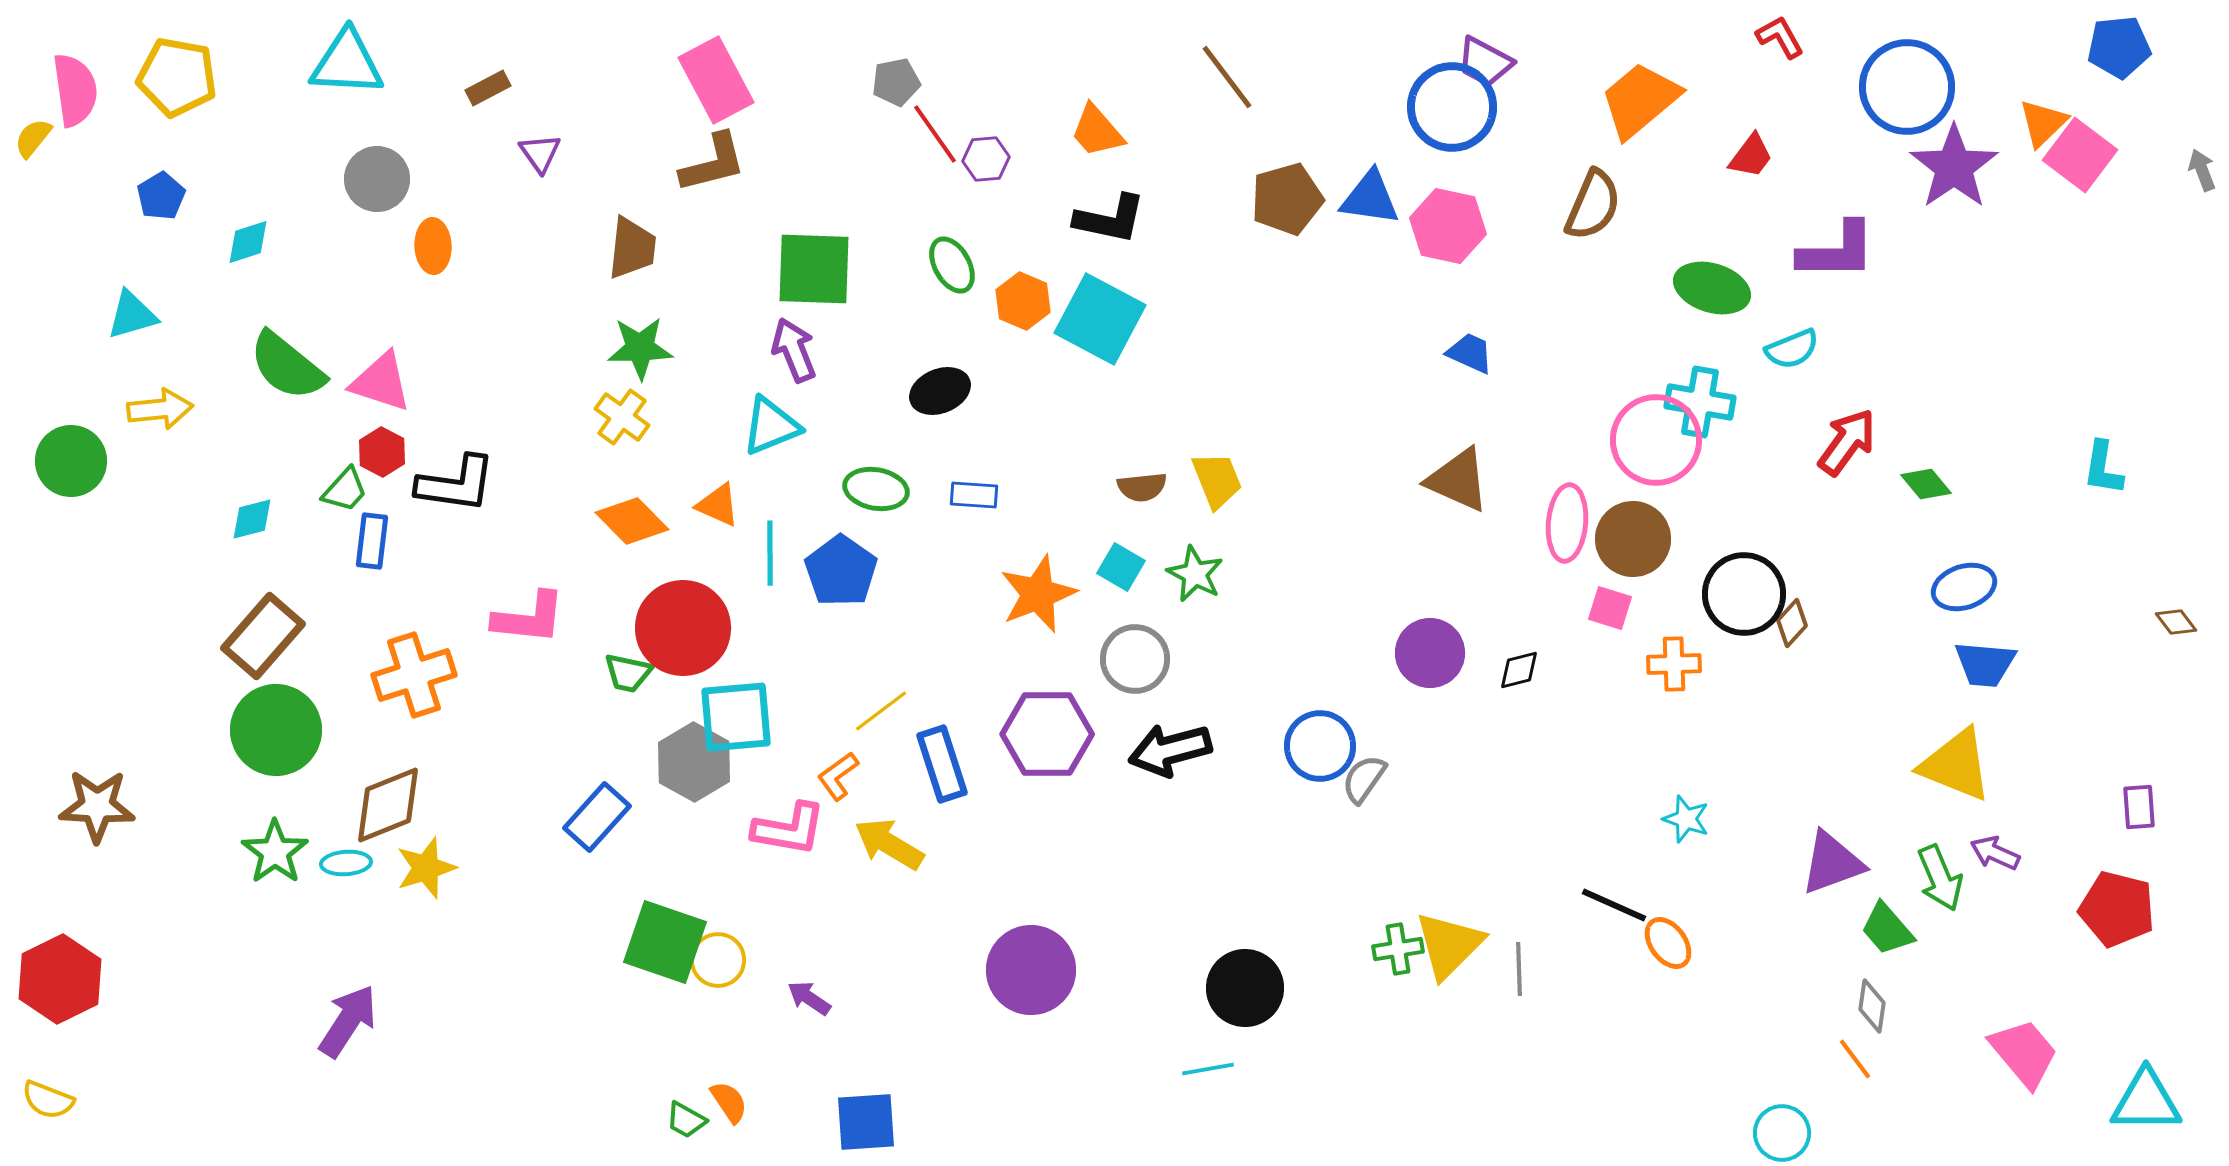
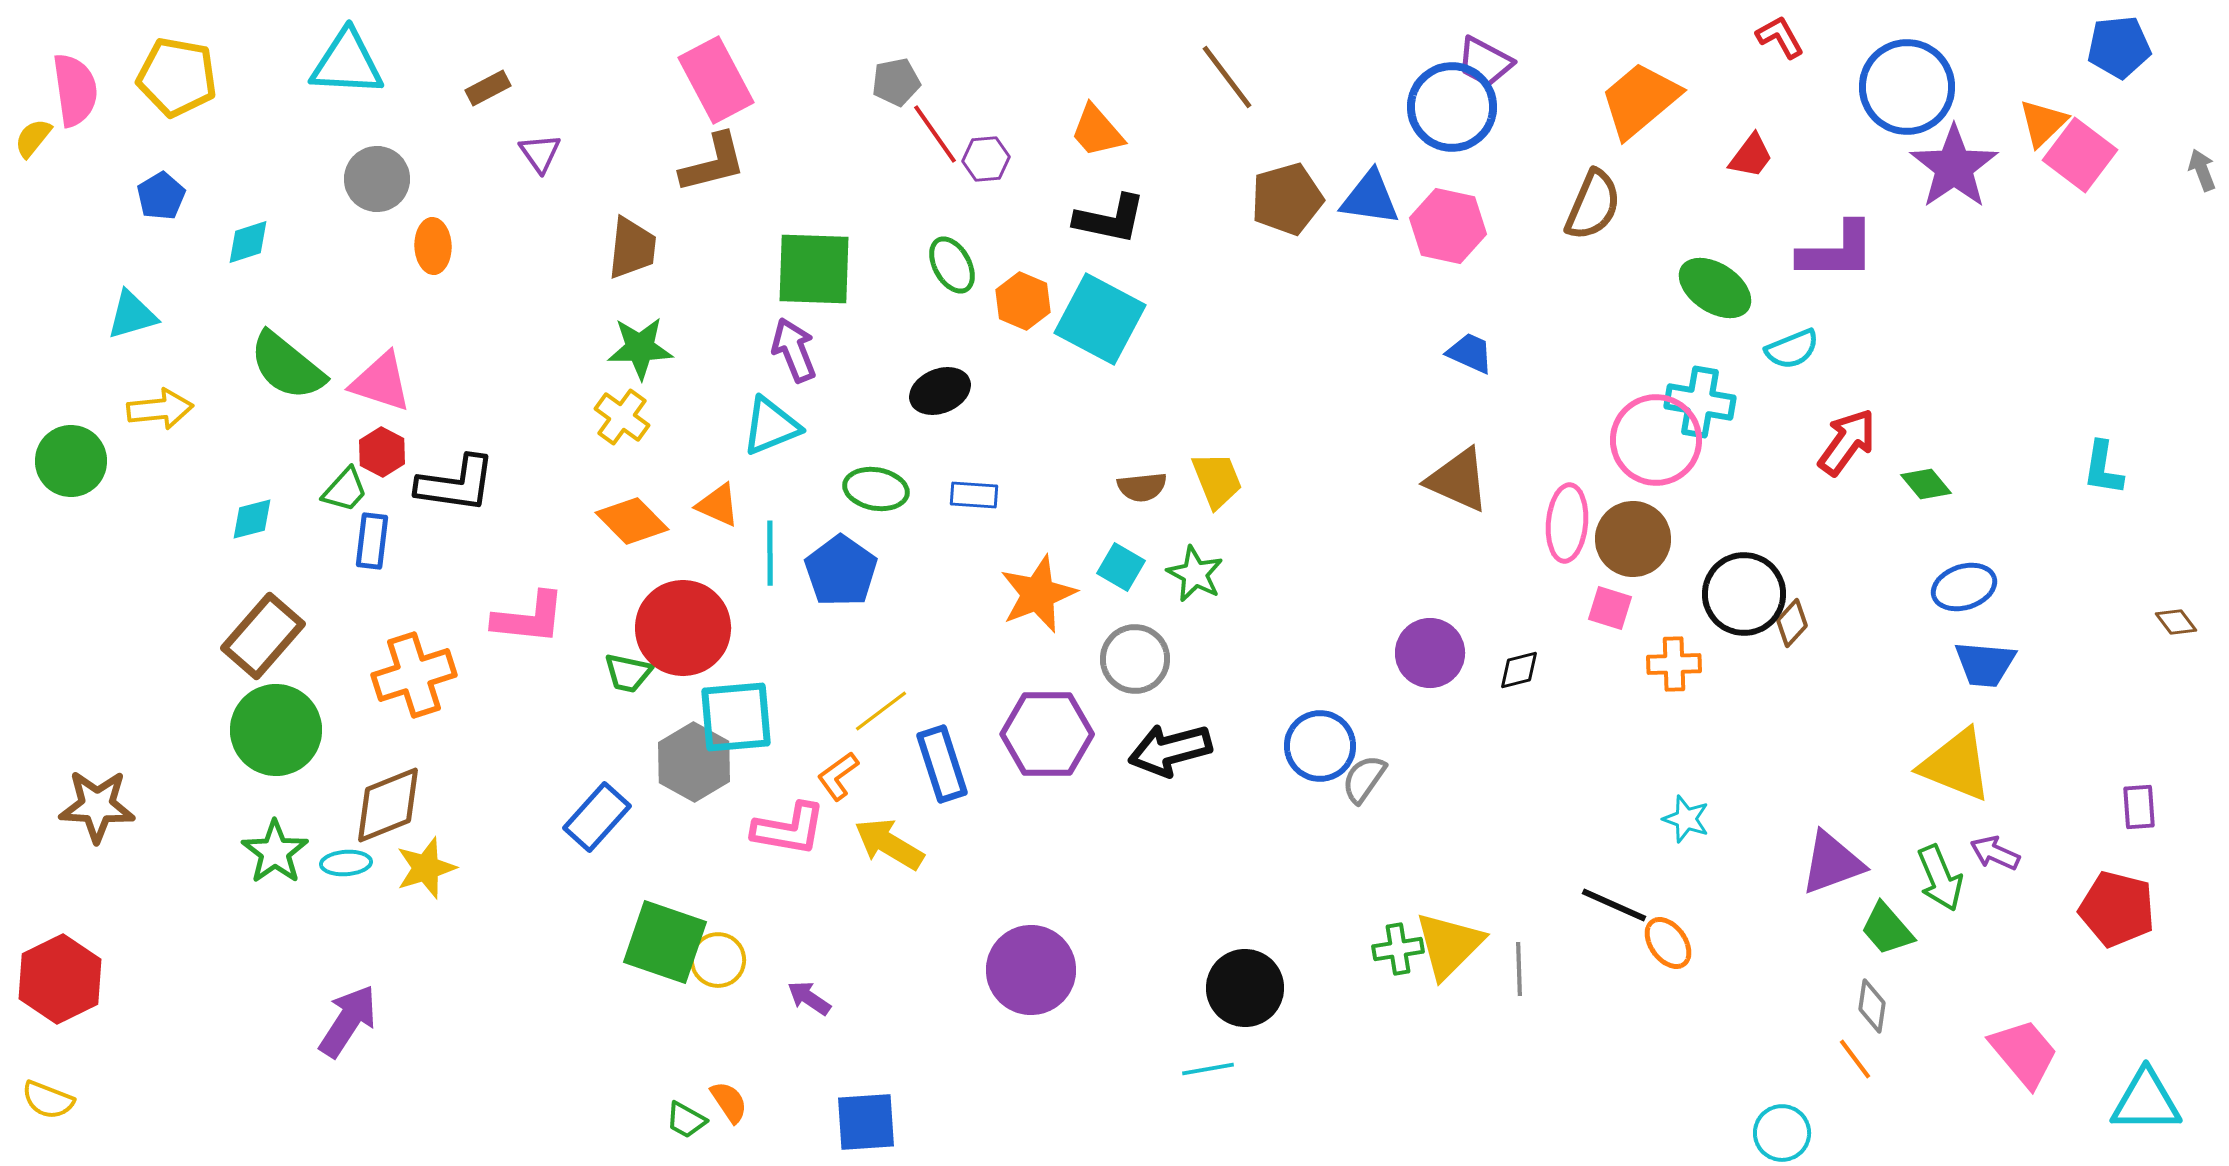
green ellipse at (1712, 288): moved 3 px right; rotated 16 degrees clockwise
